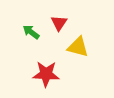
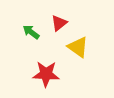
red triangle: rotated 18 degrees clockwise
yellow triangle: rotated 20 degrees clockwise
